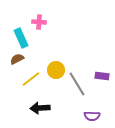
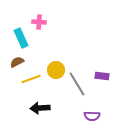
brown semicircle: moved 3 px down
yellow line: rotated 18 degrees clockwise
